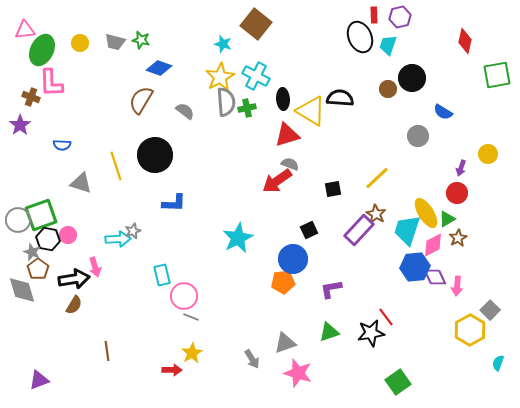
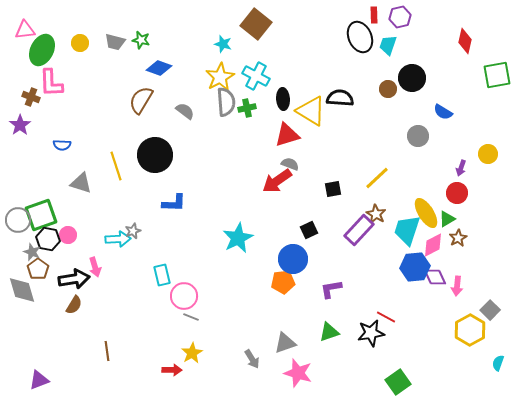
red line at (386, 317): rotated 24 degrees counterclockwise
